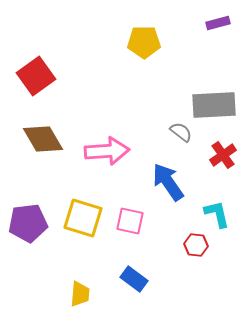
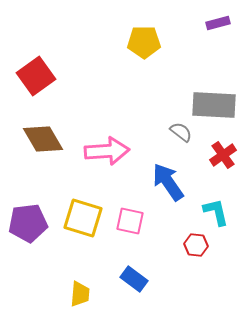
gray rectangle: rotated 6 degrees clockwise
cyan L-shape: moved 1 px left, 2 px up
